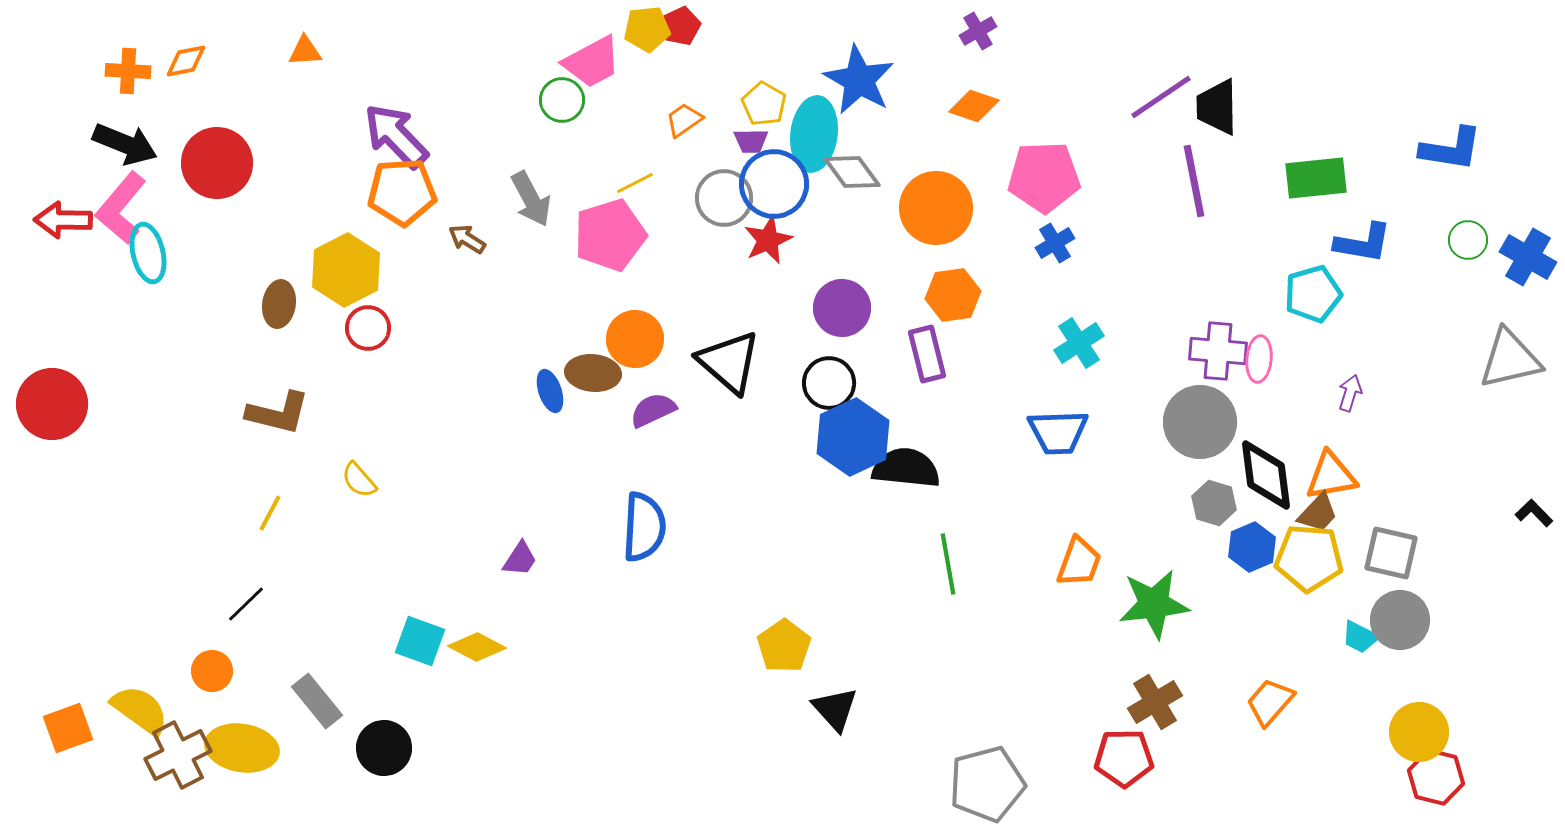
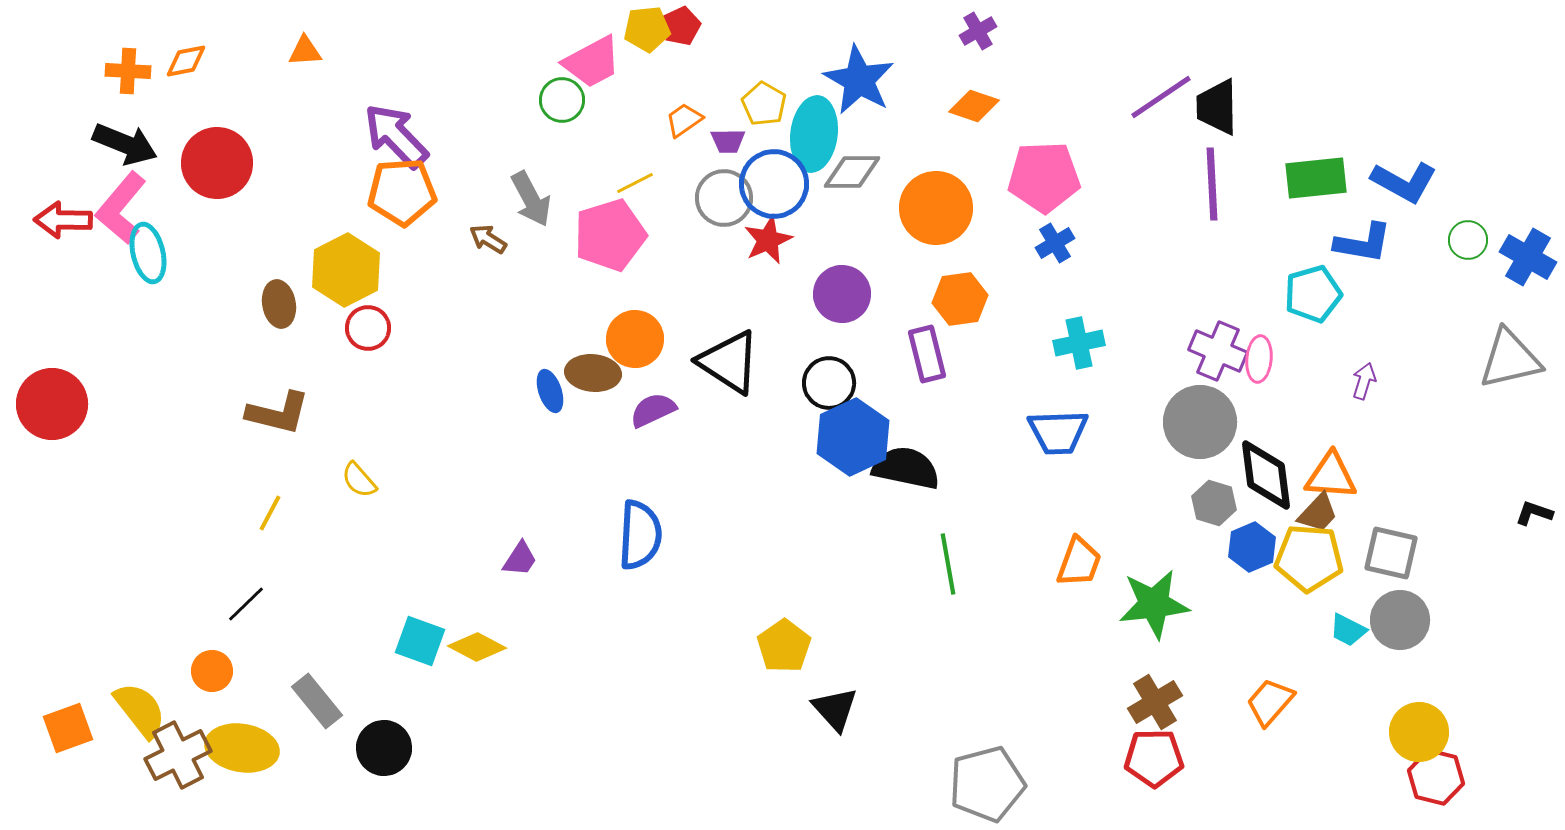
purple trapezoid at (751, 141): moved 23 px left
blue L-shape at (1451, 149): moved 47 px left, 33 px down; rotated 20 degrees clockwise
gray diamond at (852, 172): rotated 54 degrees counterclockwise
purple line at (1194, 181): moved 18 px right, 3 px down; rotated 8 degrees clockwise
brown arrow at (467, 239): moved 21 px right
orange hexagon at (953, 295): moved 7 px right, 4 px down
brown ellipse at (279, 304): rotated 18 degrees counterclockwise
purple circle at (842, 308): moved 14 px up
cyan cross at (1079, 343): rotated 21 degrees clockwise
purple cross at (1218, 351): rotated 18 degrees clockwise
black triangle at (729, 362): rotated 8 degrees counterclockwise
purple arrow at (1350, 393): moved 14 px right, 12 px up
black semicircle at (906, 468): rotated 6 degrees clockwise
orange triangle at (1331, 476): rotated 14 degrees clockwise
black L-shape at (1534, 513): rotated 27 degrees counterclockwise
blue semicircle at (644, 527): moved 4 px left, 8 px down
cyan trapezoid at (1360, 637): moved 12 px left, 7 px up
yellow semicircle at (140, 710): rotated 16 degrees clockwise
red pentagon at (1124, 758): moved 30 px right
